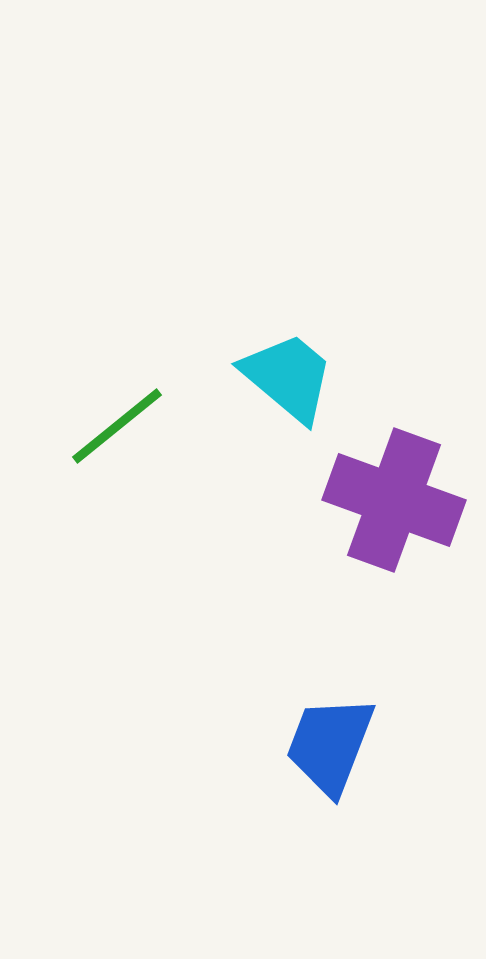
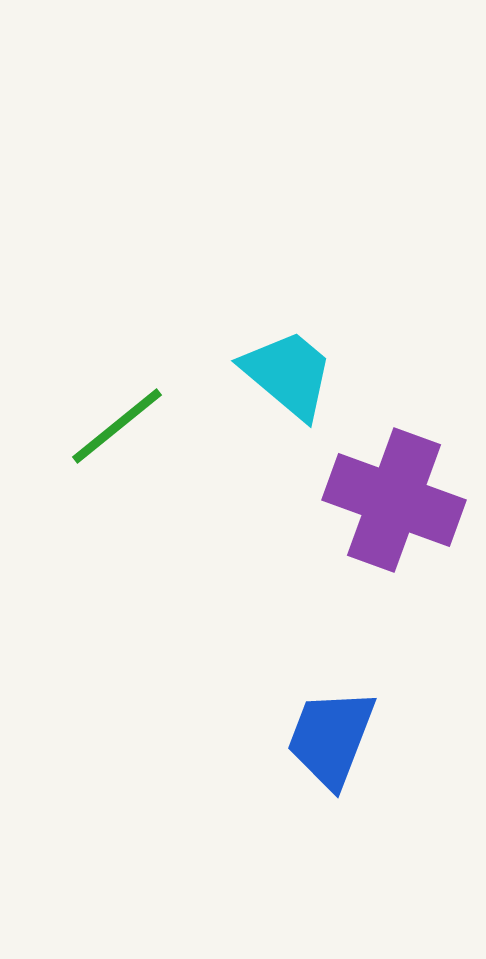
cyan trapezoid: moved 3 px up
blue trapezoid: moved 1 px right, 7 px up
